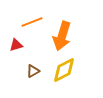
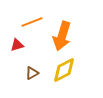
red triangle: moved 1 px right
brown triangle: moved 1 px left, 2 px down
